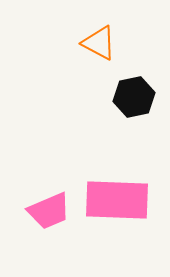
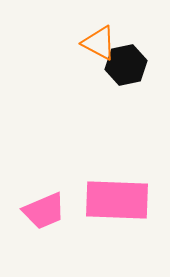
black hexagon: moved 8 px left, 32 px up
pink trapezoid: moved 5 px left
